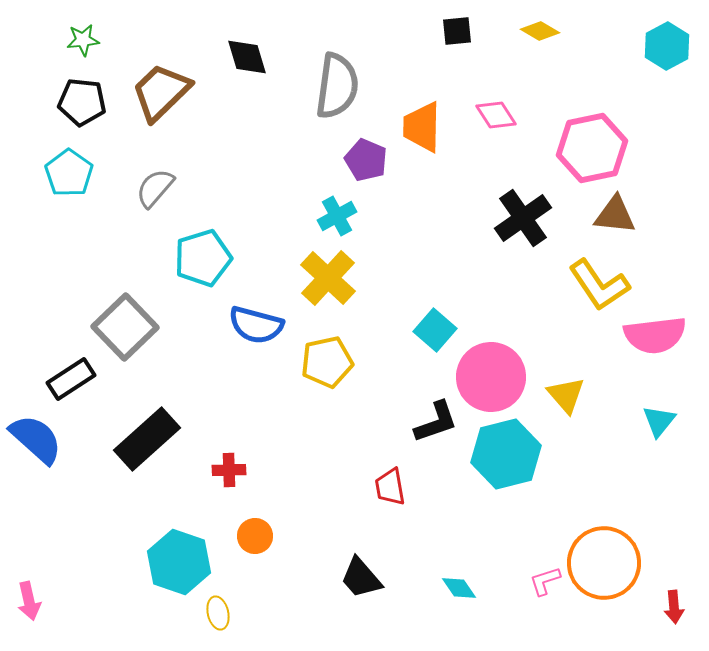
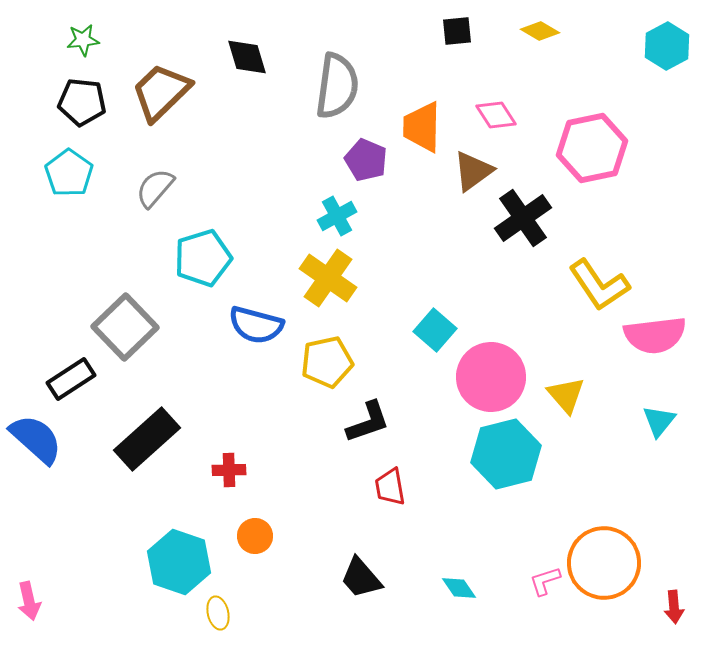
brown triangle at (615, 215): moved 142 px left, 44 px up; rotated 42 degrees counterclockwise
yellow cross at (328, 278): rotated 8 degrees counterclockwise
black L-shape at (436, 422): moved 68 px left
